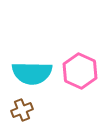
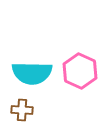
brown cross: rotated 25 degrees clockwise
